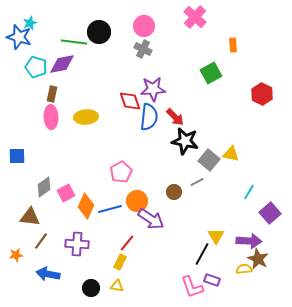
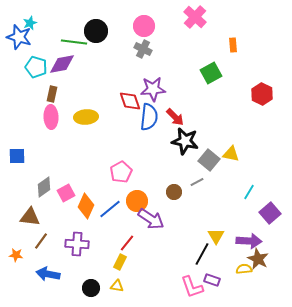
black circle at (99, 32): moved 3 px left, 1 px up
blue line at (110, 209): rotated 25 degrees counterclockwise
orange star at (16, 255): rotated 16 degrees clockwise
